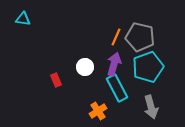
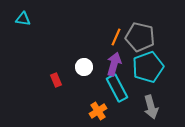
white circle: moved 1 px left
